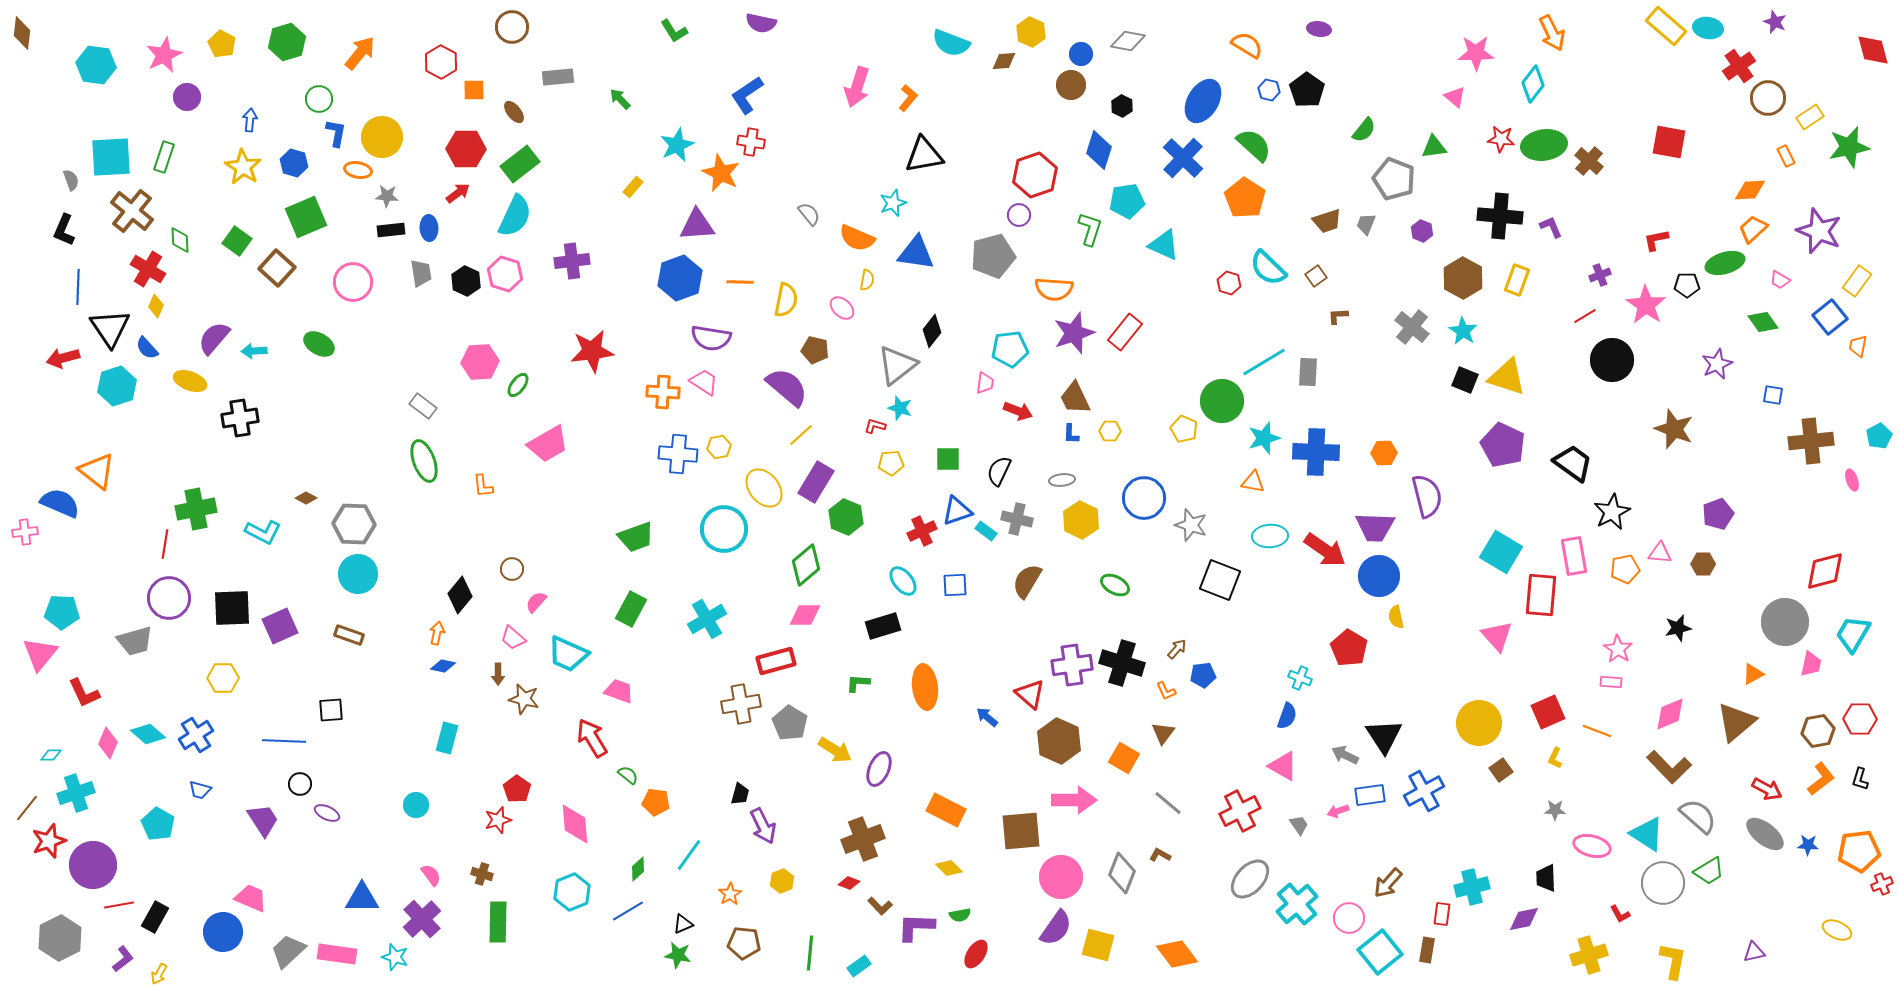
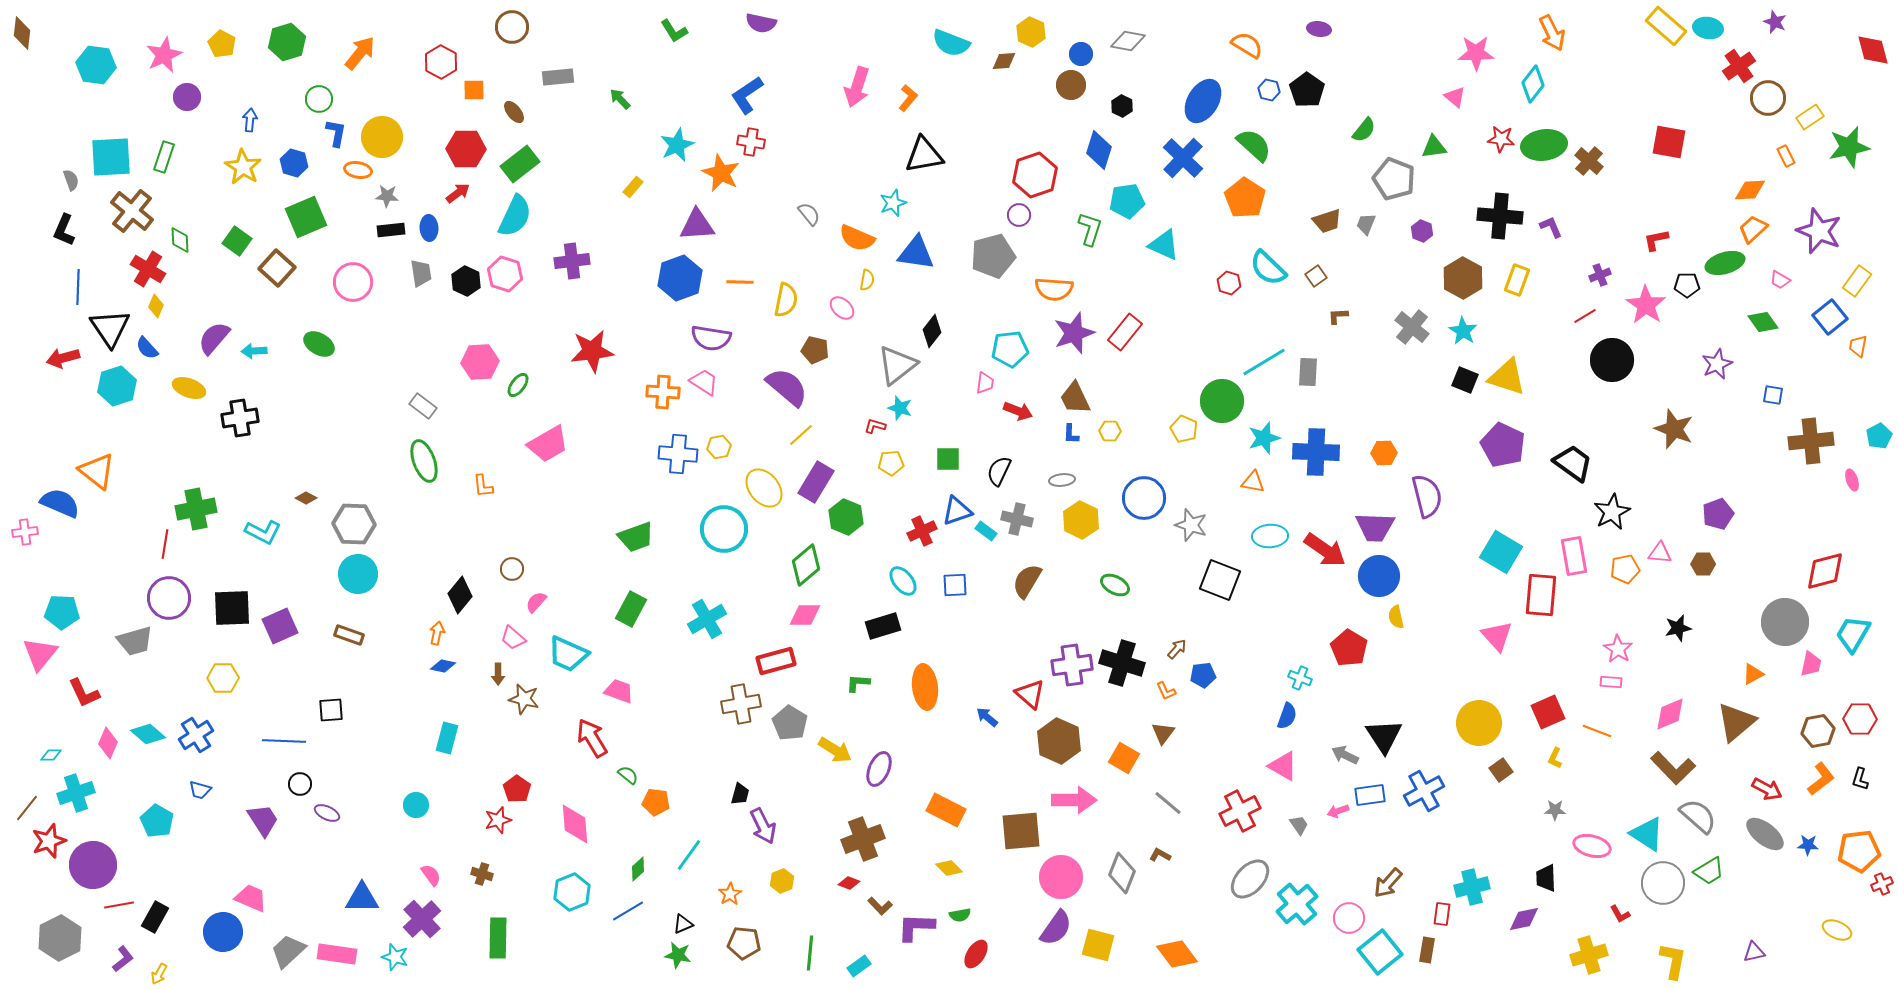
yellow ellipse at (190, 381): moved 1 px left, 7 px down
brown L-shape at (1669, 767): moved 4 px right, 1 px down
cyan pentagon at (158, 824): moved 1 px left, 3 px up
green rectangle at (498, 922): moved 16 px down
